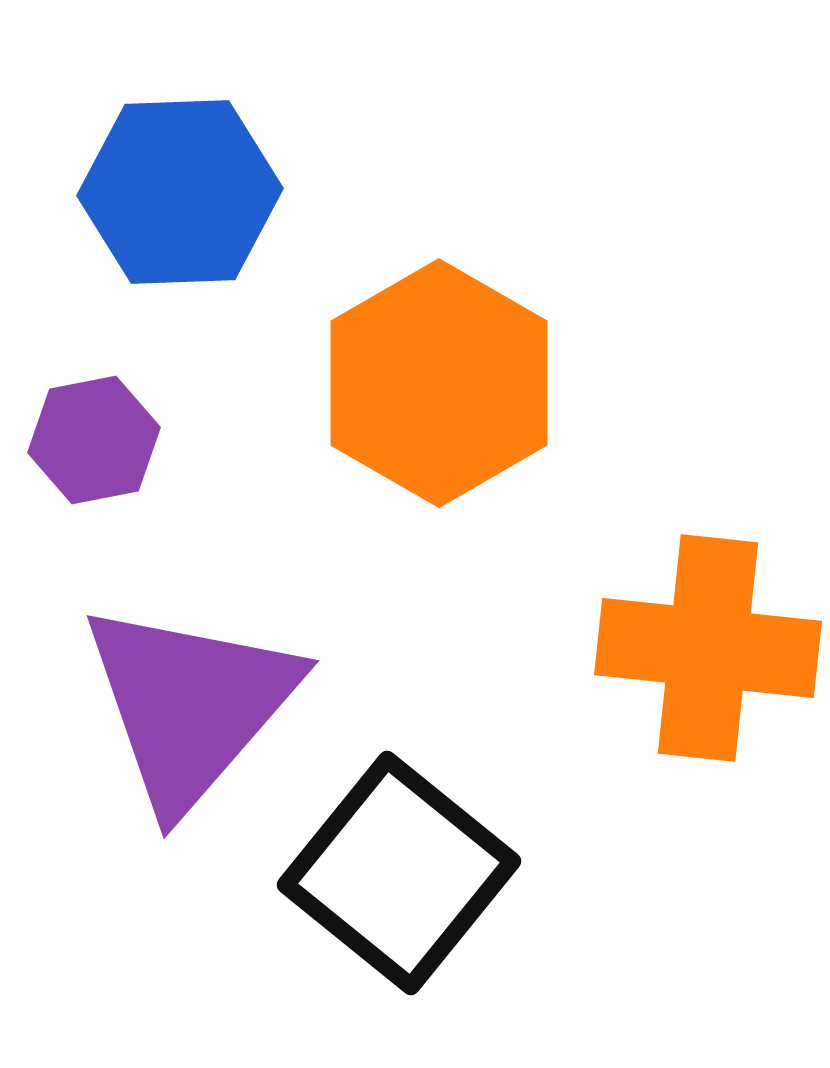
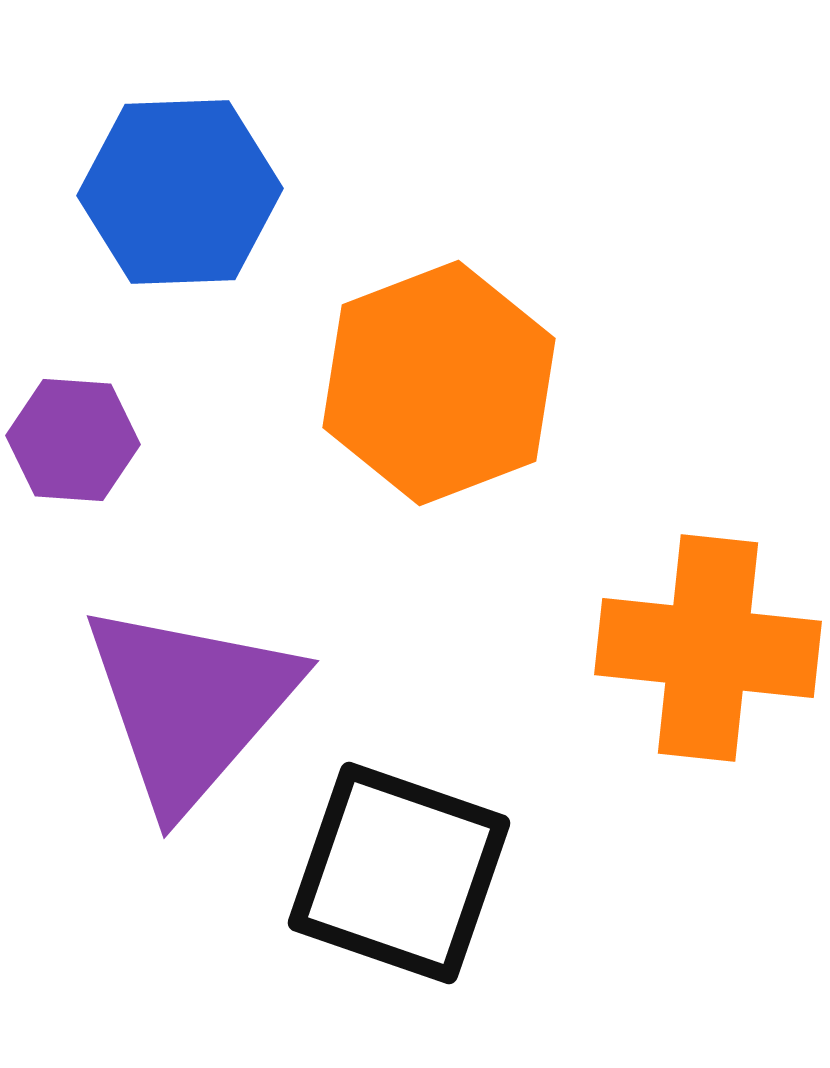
orange hexagon: rotated 9 degrees clockwise
purple hexagon: moved 21 px left; rotated 15 degrees clockwise
black square: rotated 20 degrees counterclockwise
